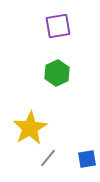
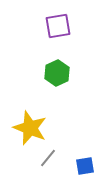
yellow star: rotated 20 degrees counterclockwise
blue square: moved 2 px left, 7 px down
